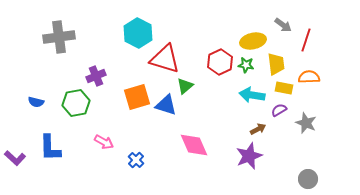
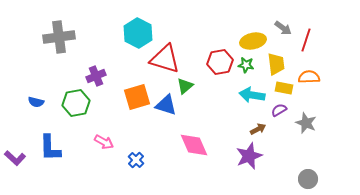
gray arrow: moved 3 px down
red hexagon: rotated 15 degrees clockwise
